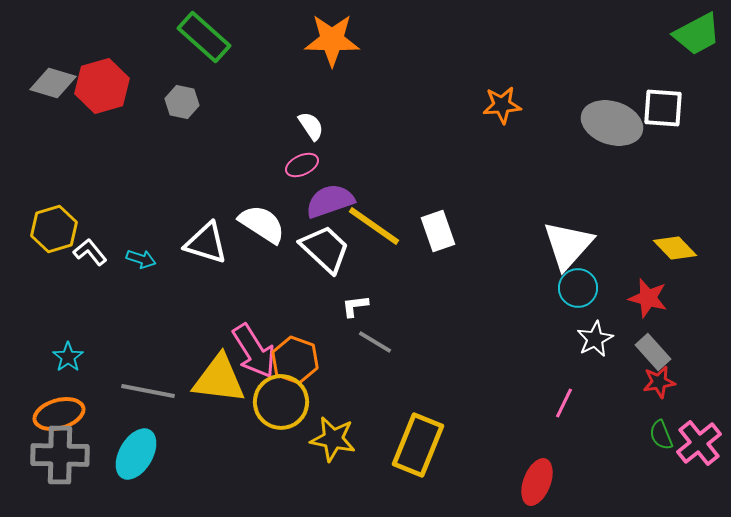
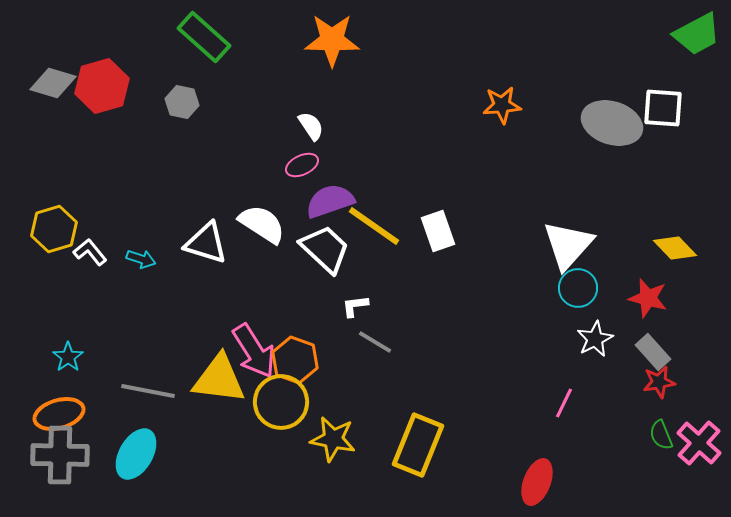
pink cross at (699, 443): rotated 9 degrees counterclockwise
